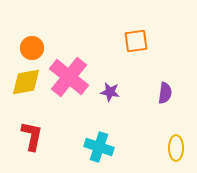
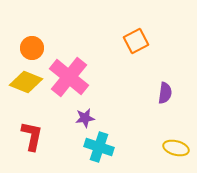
orange square: rotated 20 degrees counterclockwise
yellow diamond: rotated 32 degrees clockwise
purple star: moved 25 px left, 26 px down; rotated 18 degrees counterclockwise
yellow ellipse: rotated 75 degrees counterclockwise
